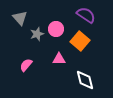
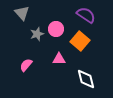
gray triangle: moved 2 px right, 5 px up
white diamond: moved 1 px right, 1 px up
